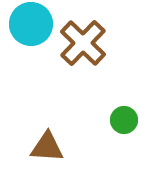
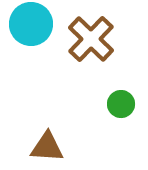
brown cross: moved 8 px right, 4 px up
green circle: moved 3 px left, 16 px up
